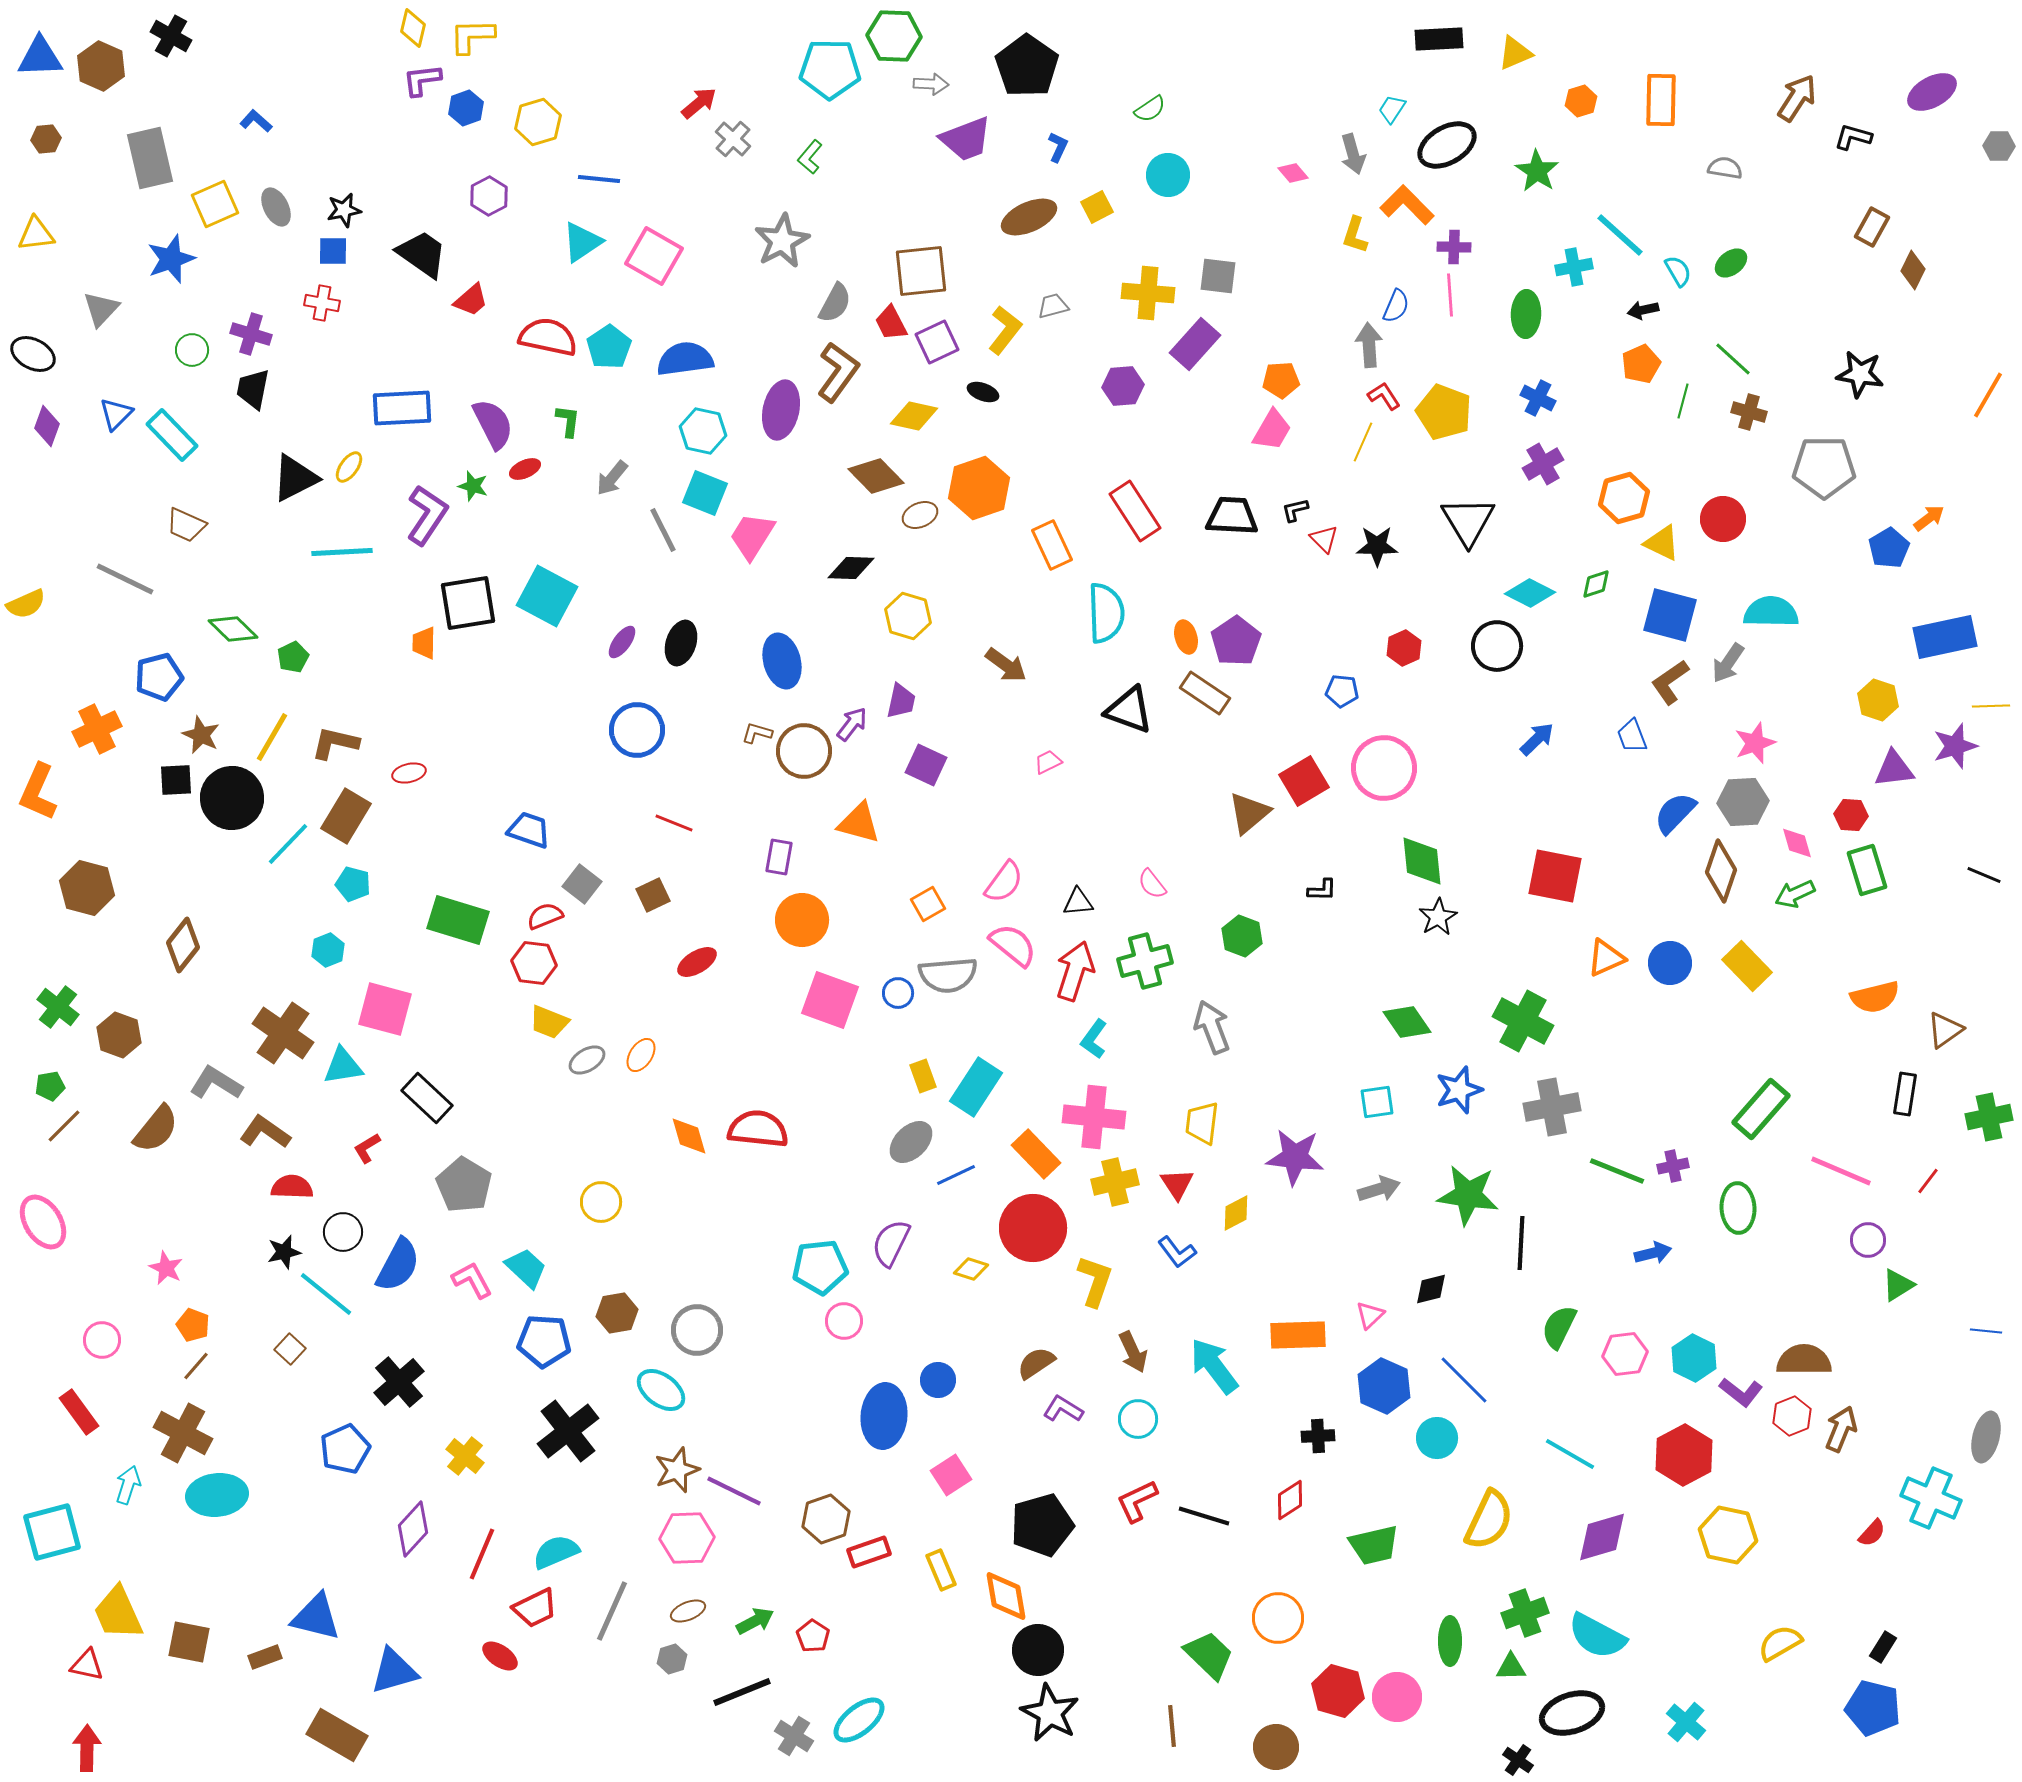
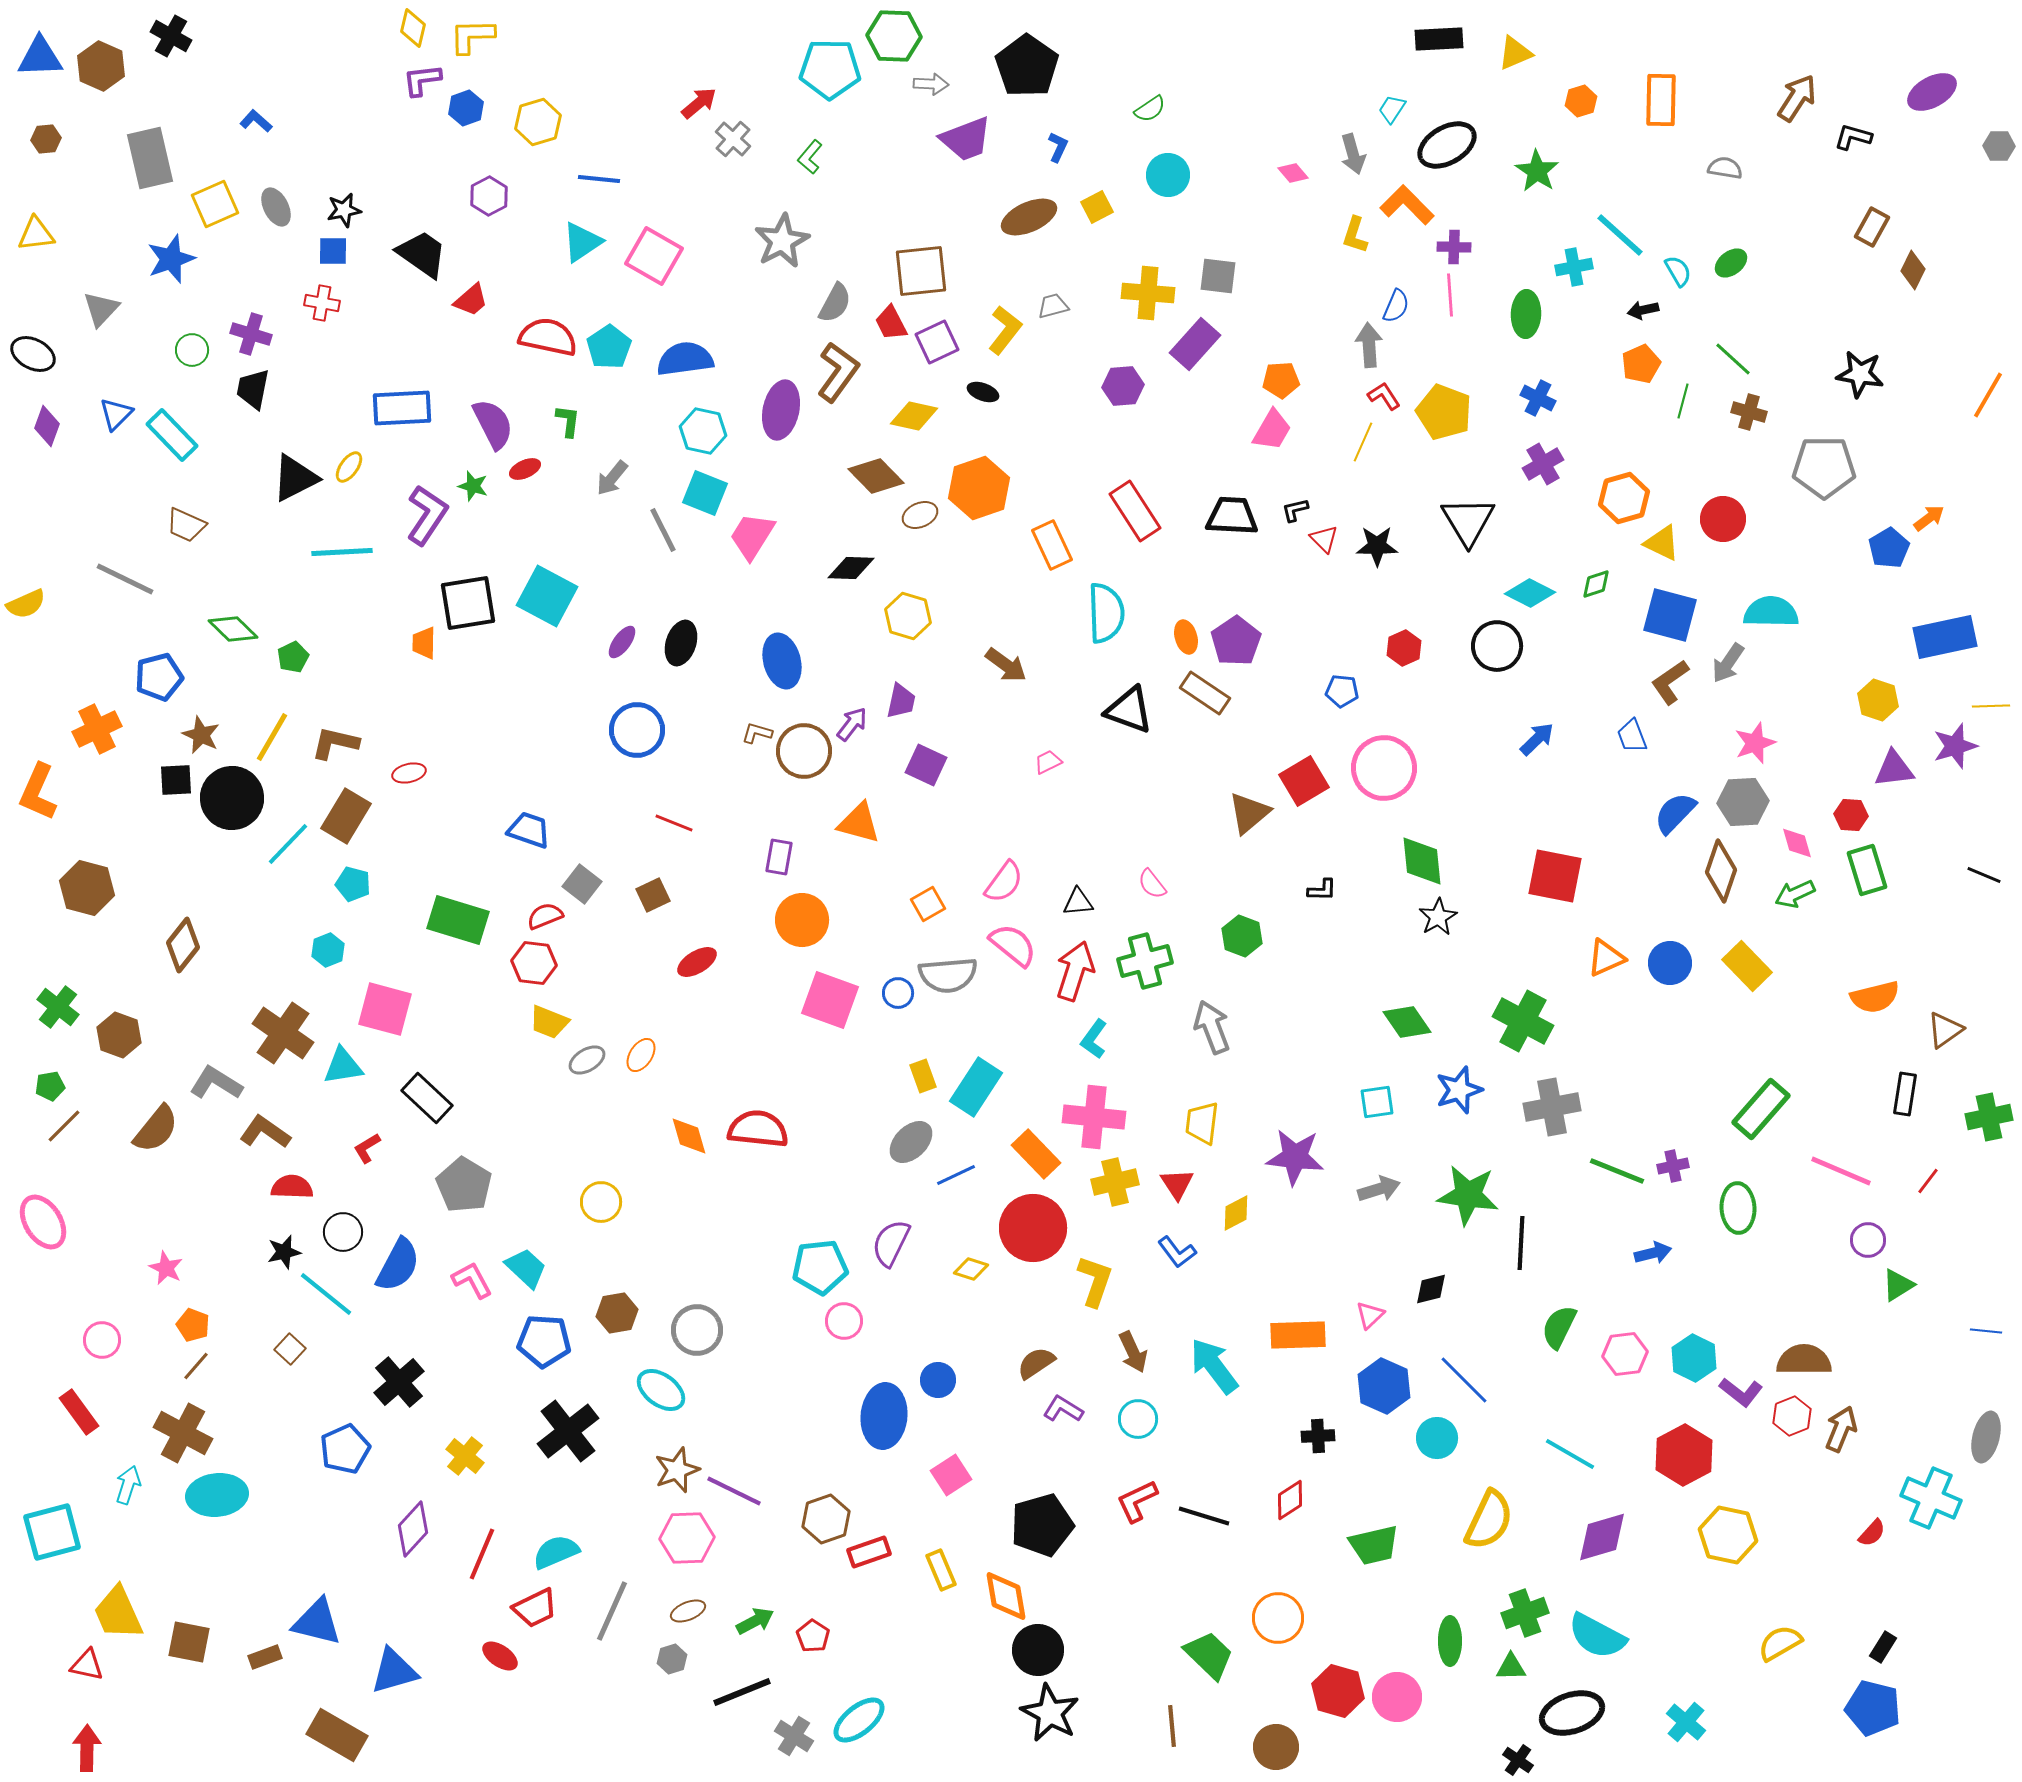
blue triangle at (316, 1617): moved 1 px right, 5 px down
